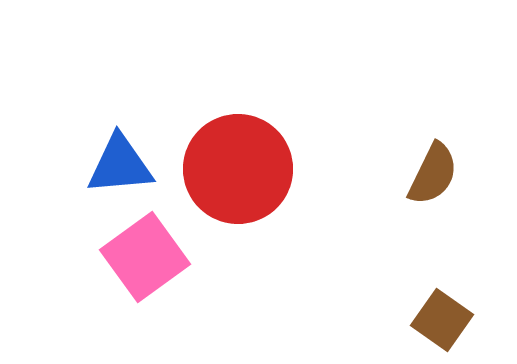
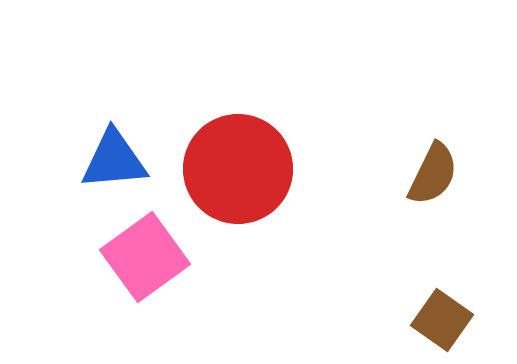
blue triangle: moved 6 px left, 5 px up
